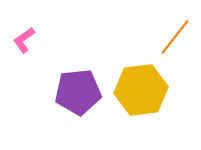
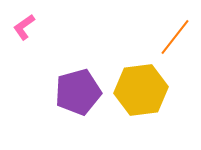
pink L-shape: moved 13 px up
purple pentagon: rotated 9 degrees counterclockwise
